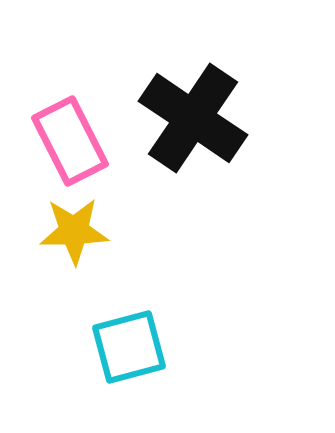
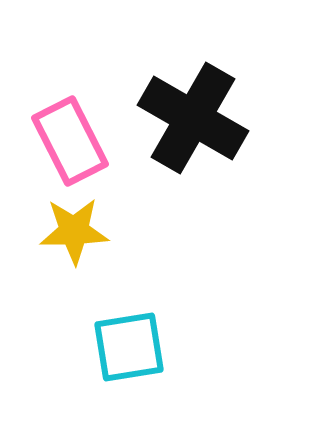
black cross: rotated 4 degrees counterclockwise
cyan square: rotated 6 degrees clockwise
